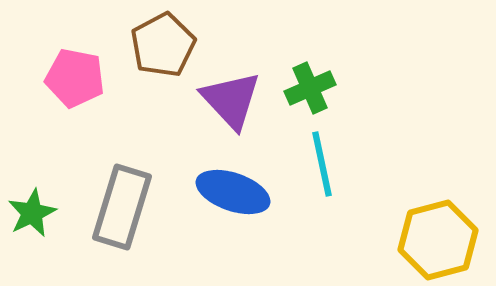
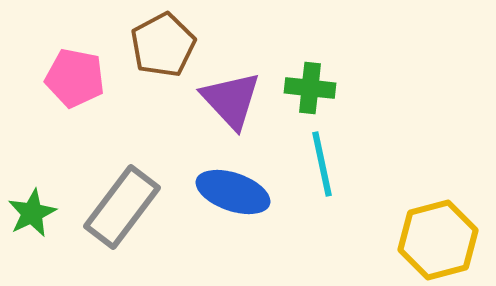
green cross: rotated 30 degrees clockwise
gray rectangle: rotated 20 degrees clockwise
